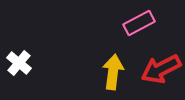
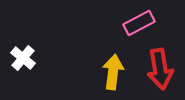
white cross: moved 4 px right, 5 px up
red arrow: moved 1 px left; rotated 72 degrees counterclockwise
